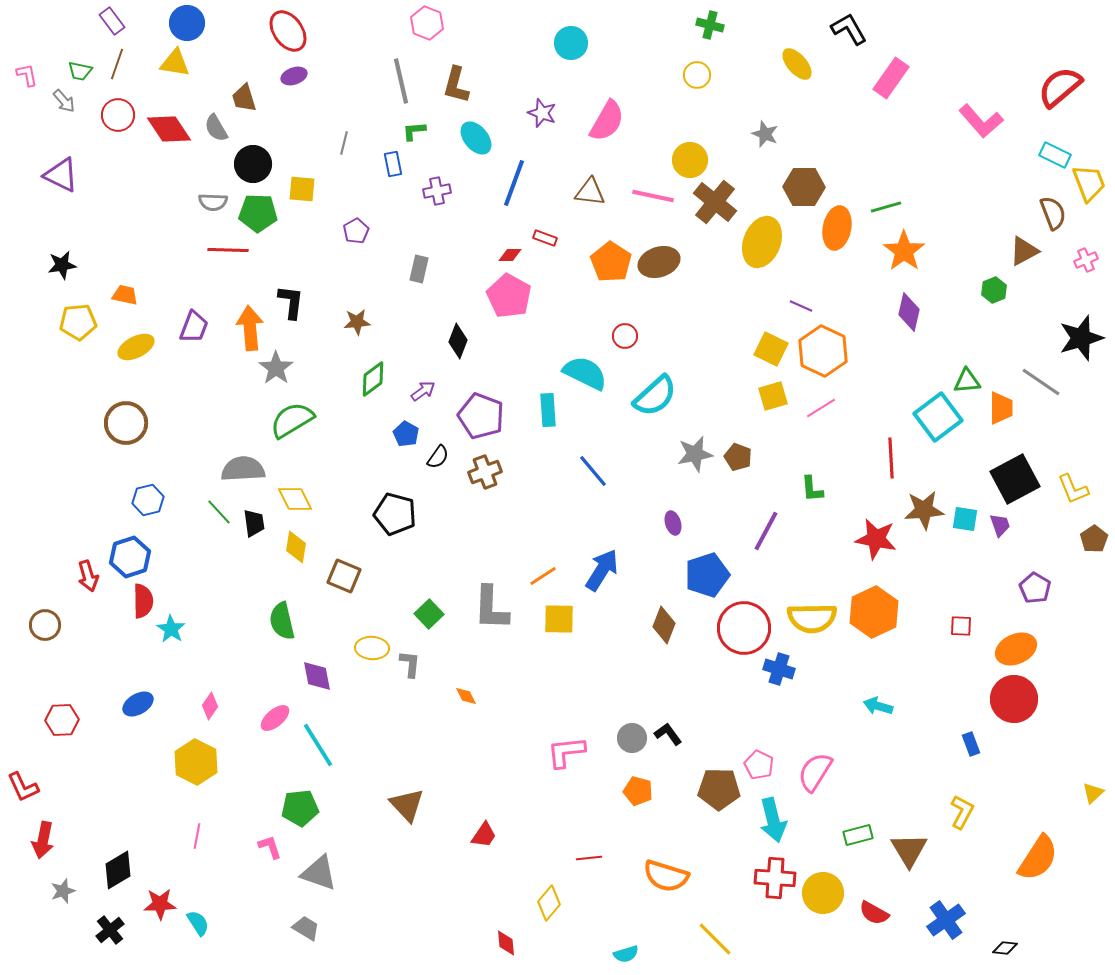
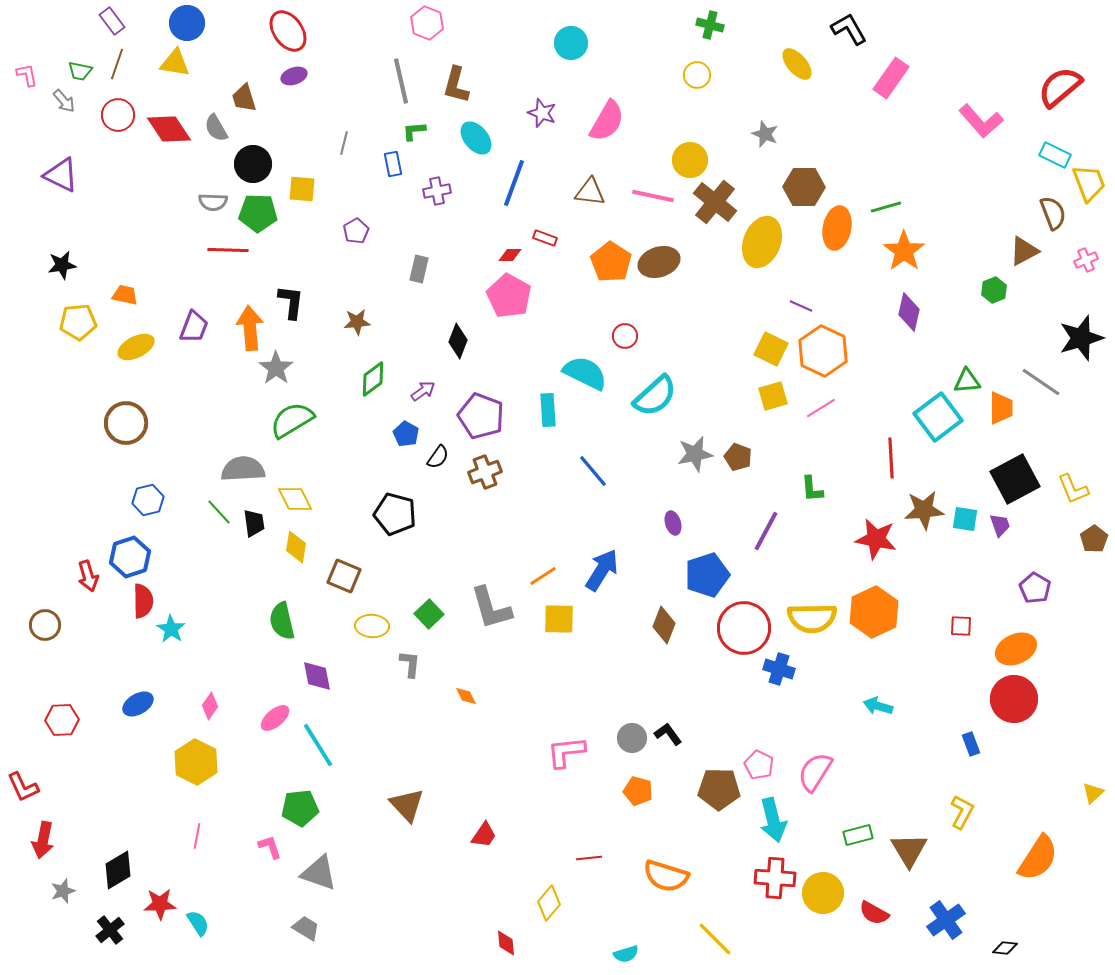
gray L-shape at (491, 608): rotated 18 degrees counterclockwise
yellow ellipse at (372, 648): moved 22 px up
